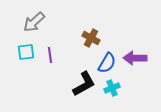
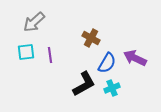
purple arrow: rotated 25 degrees clockwise
